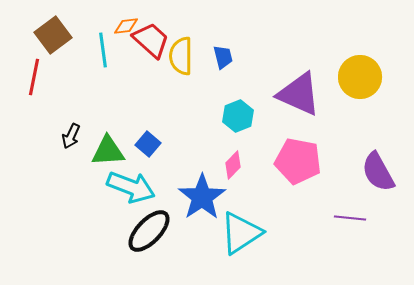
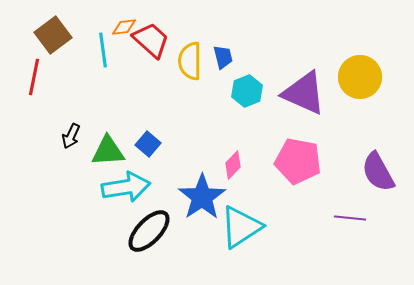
orange diamond: moved 2 px left, 1 px down
yellow semicircle: moved 9 px right, 5 px down
purple triangle: moved 5 px right, 1 px up
cyan hexagon: moved 9 px right, 25 px up
cyan arrow: moved 5 px left; rotated 30 degrees counterclockwise
cyan triangle: moved 6 px up
